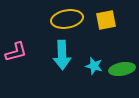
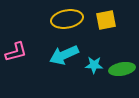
cyan arrow: moved 2 px right; rotated 68 degrees clockwise
cyan star: moved 1 px up; rotated 12 degrees counterclockwise
